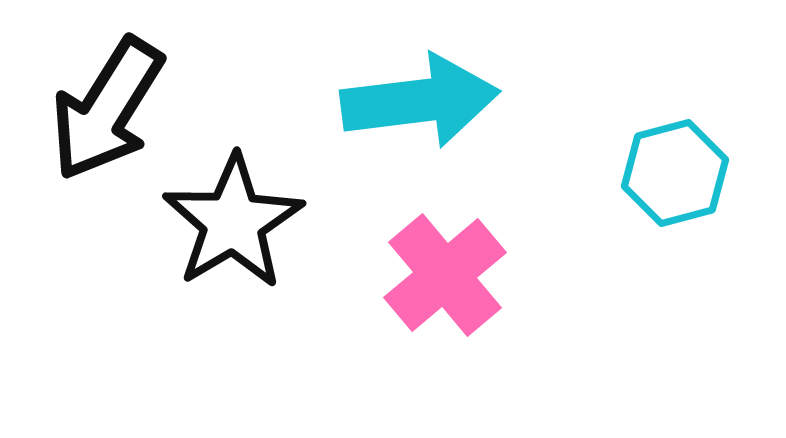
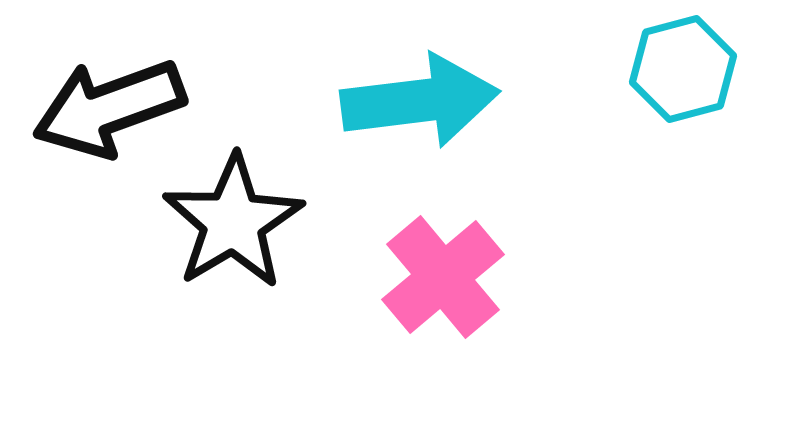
black arrow: moved 2 px right, 1 px up; rotated 38 degrees clockwise
cyan hexagon: moved 8 px right, 104 px up
pink cross: moved 2 px left, 2 px down
